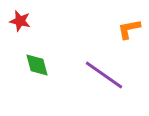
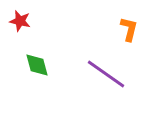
orange L-shape: rotated 115 degrees clockwise
purple line: moved 2 px right, 1 px up
